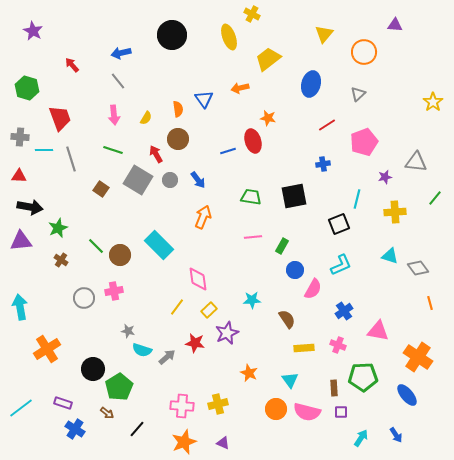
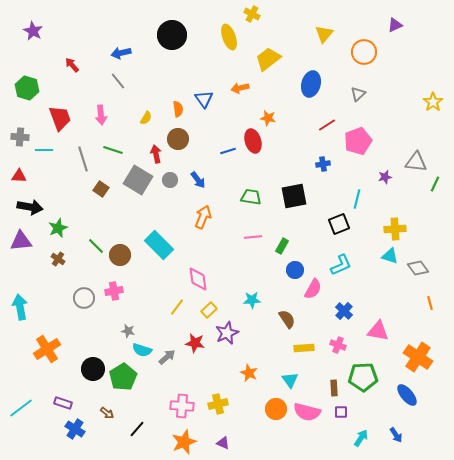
purple triangle at (395, 25): rotated 28 degrees counterclockwise
pink arrow at (114, 115): moved 13 px left
pink pentagon at (364, 142): moved 6 px left, 1 px up
red arrow at (156, 154): rotated 18 degrees clockwise
gray line at (71, 159): moved 12 px right
green line at (435, 198): moved 14 px up; rotated 14 degrees counterclockwise
yellow cross at (395, 212): moved 17 px down
brown cross at (61, 260): moved 3 px left, 1 px up
blue cross at (344, 311): rotated 12 degrees counterclockwise
green pentagon at (119, 387): moved 4 px right, 10 px up
